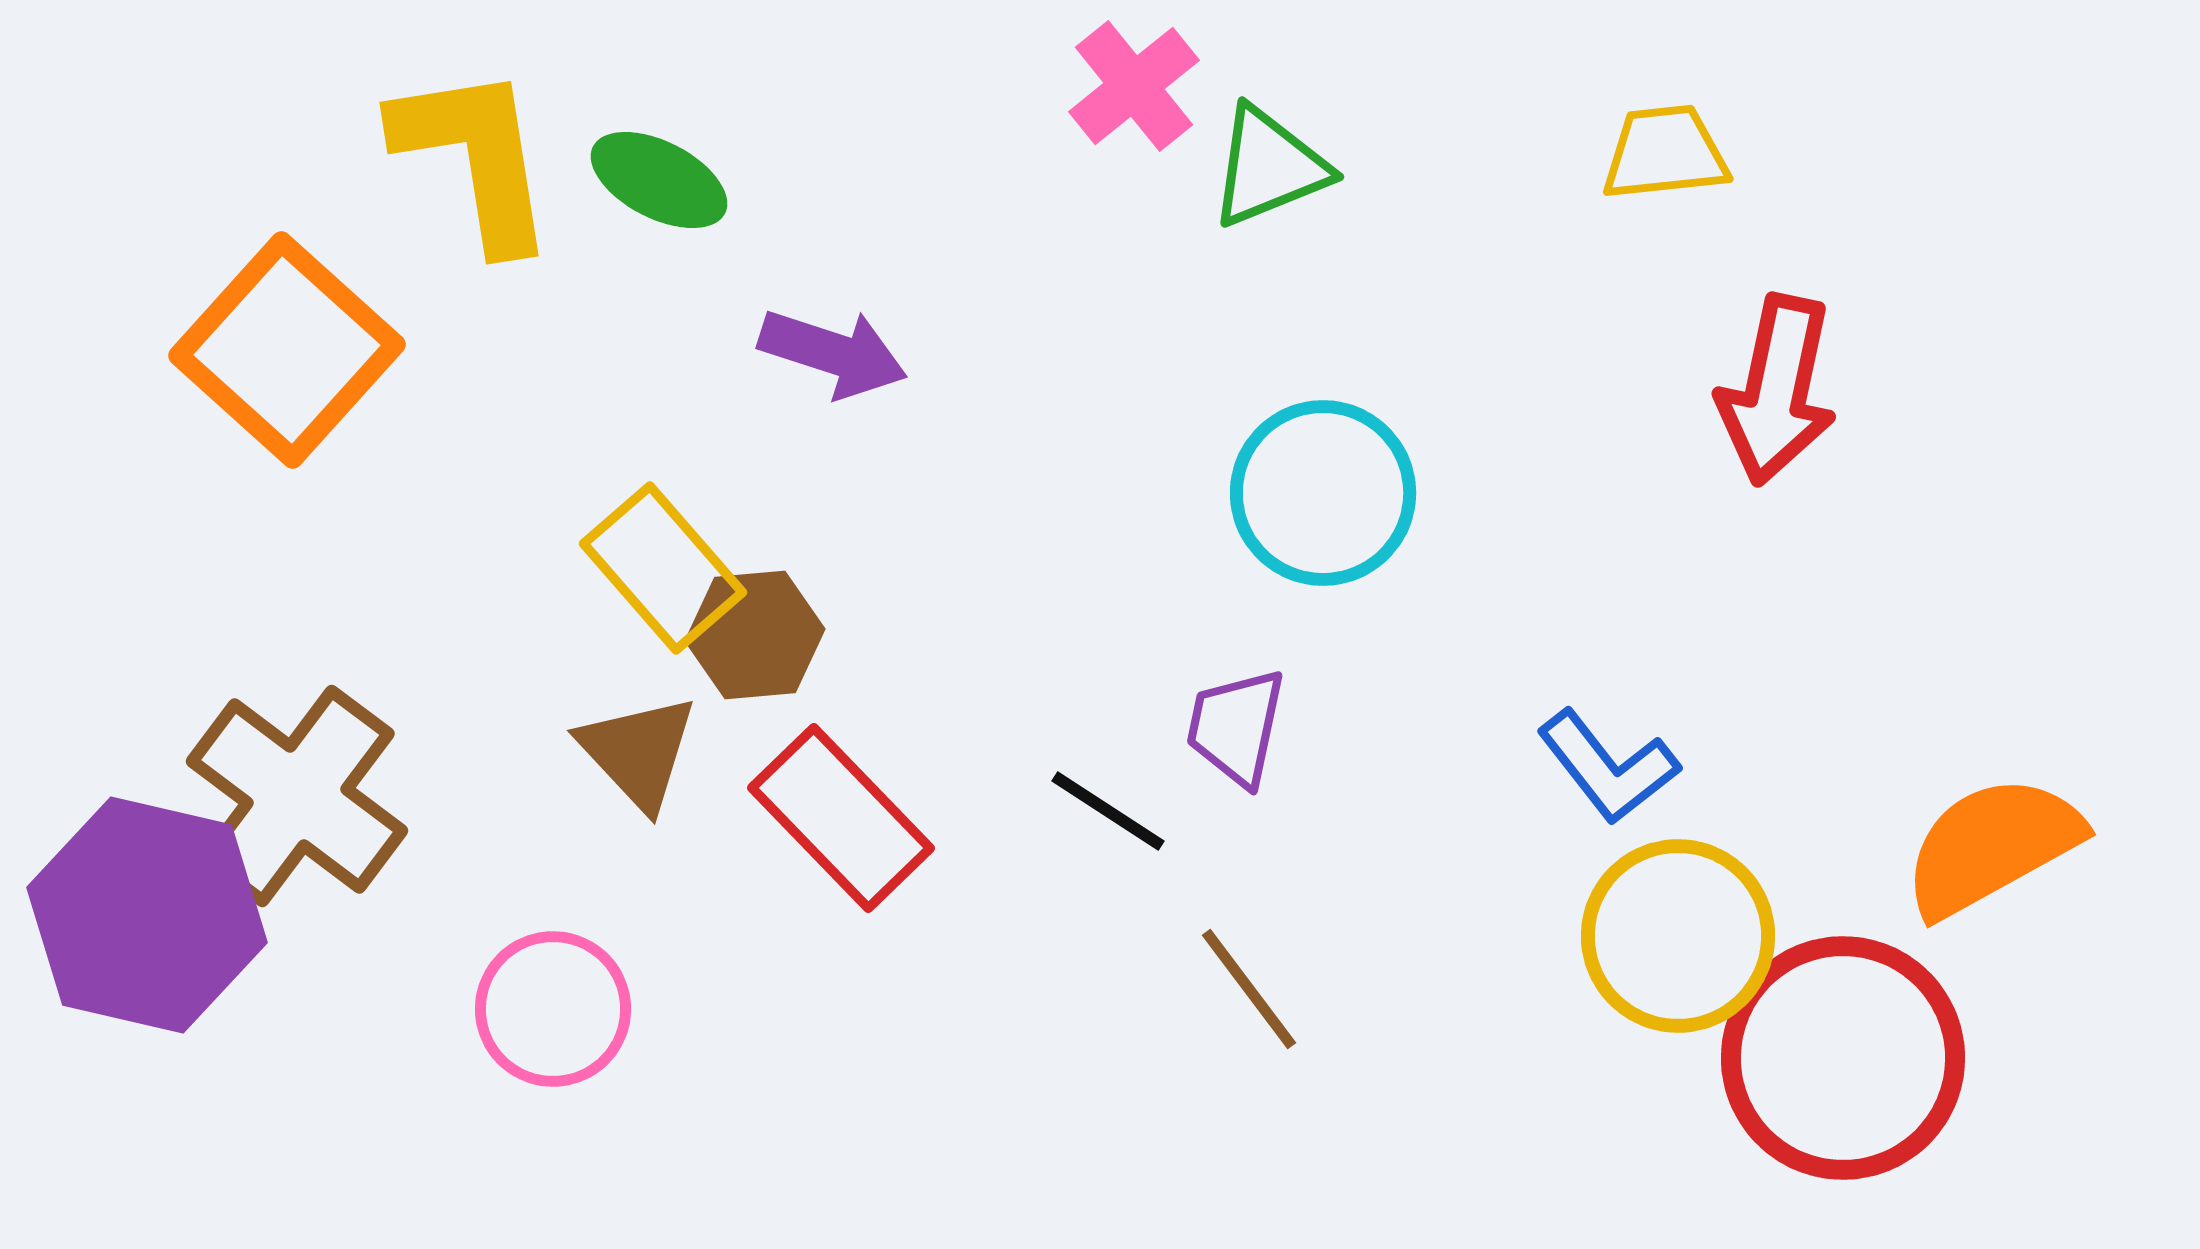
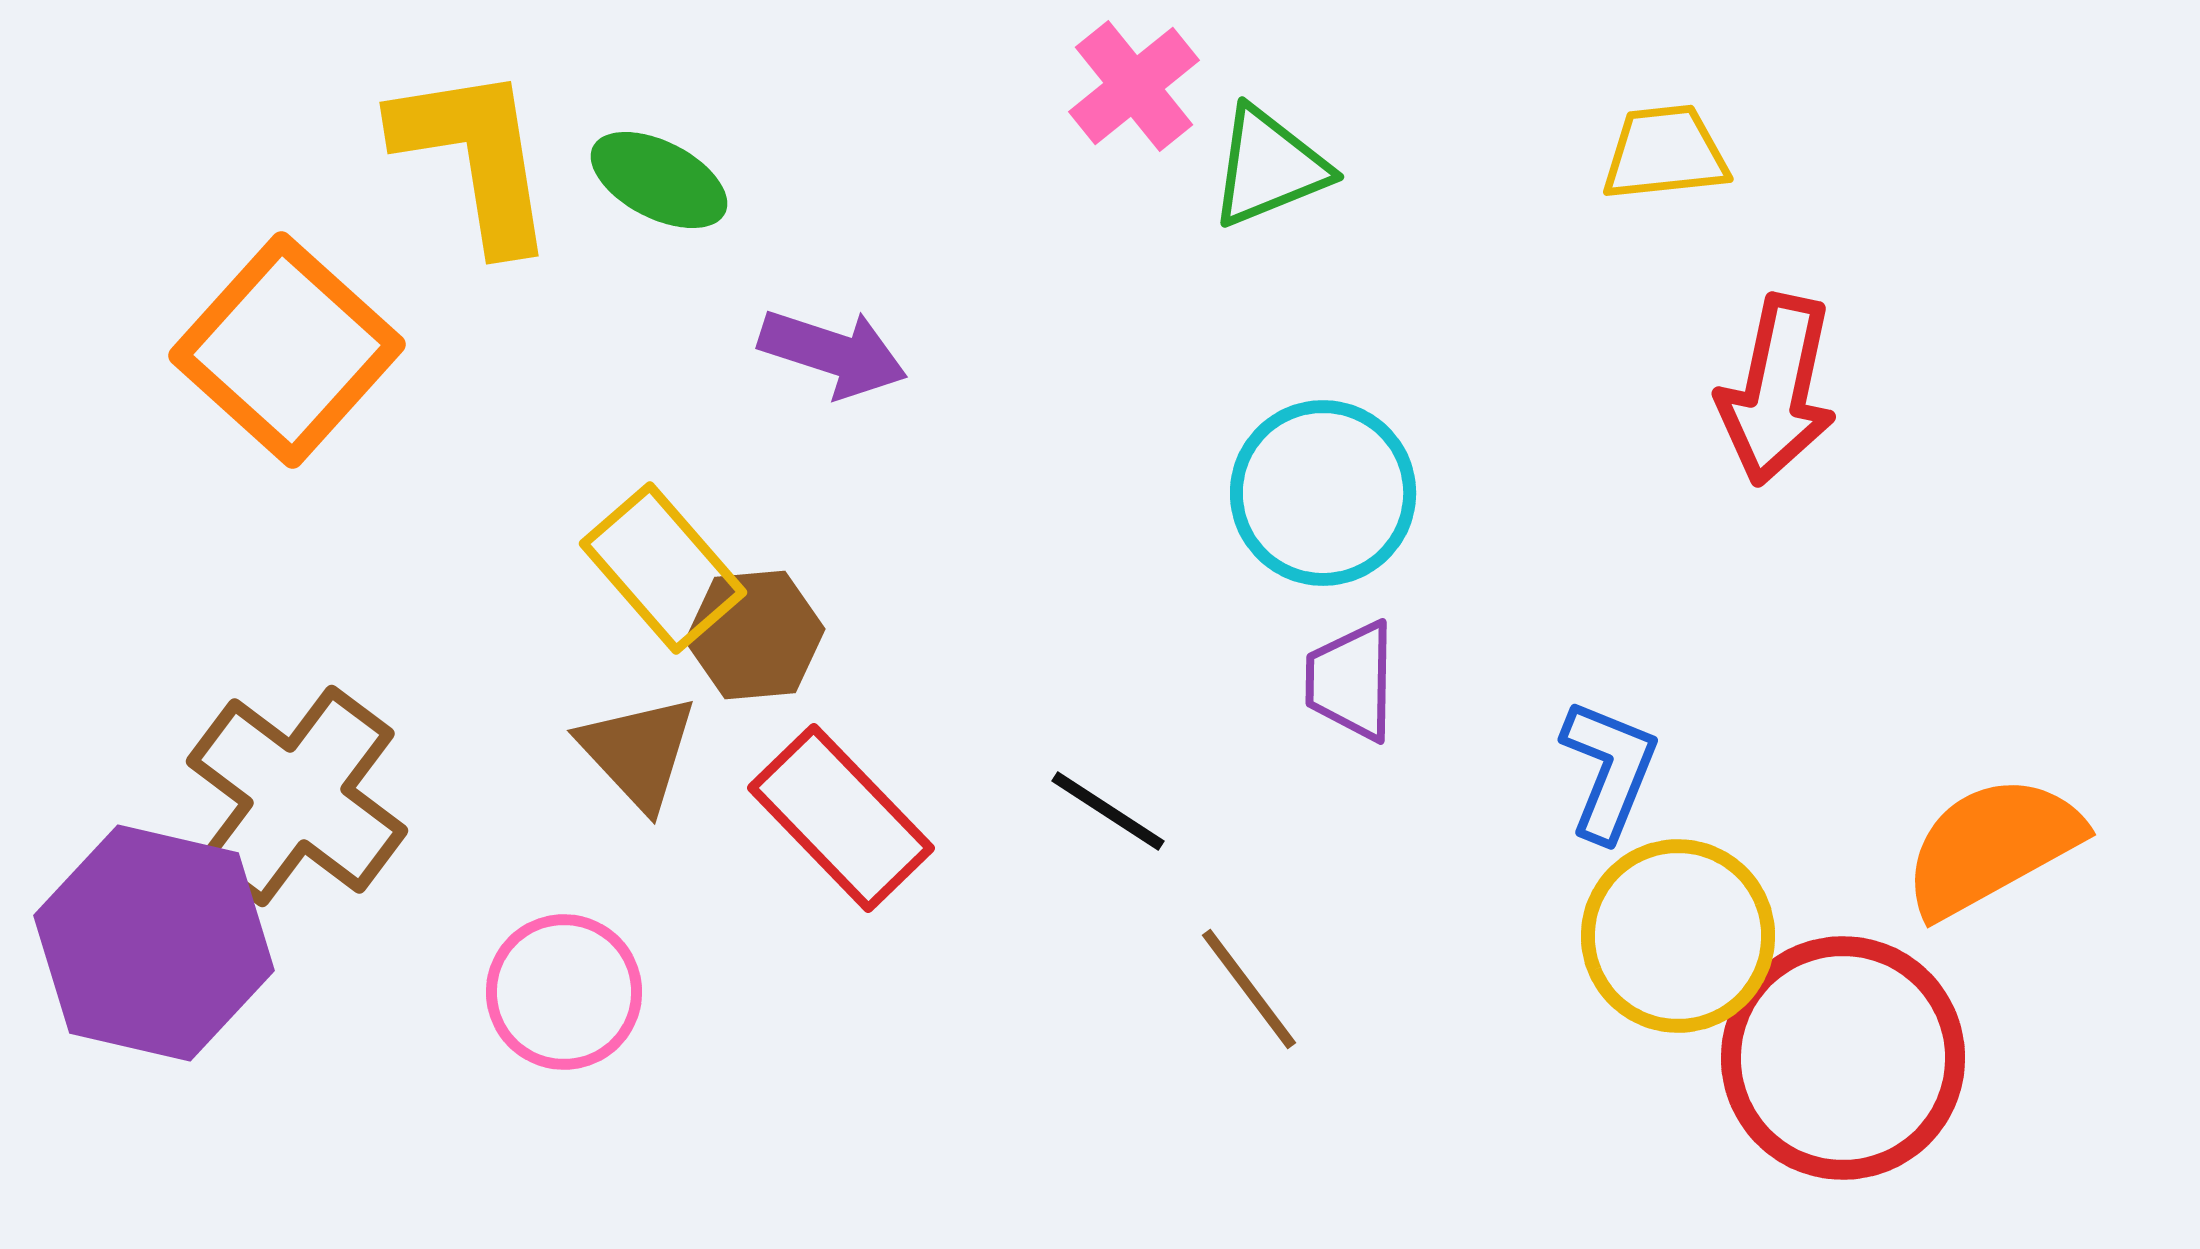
purple trapezoid: moved 115 px right, 46 px up; rotated 11 degrees counterclockwise
blue L-shape: moved 1 px right, 3 px down; rotated 120 degrees counterclockwise
purple hexagon: moved 7 px right, 28 px down
pink circle: moved 11 px right, 17 px up
